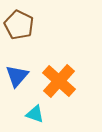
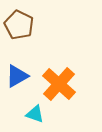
blue triangle: rotated 20 degrees clockwise
orange cross: moved 3 px down
